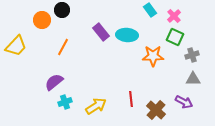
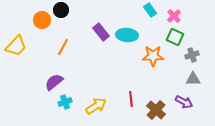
black circle: moved 1 px left
